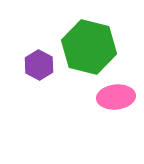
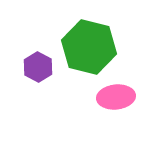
purple hexagon: moved 1 px left, 2 px down
